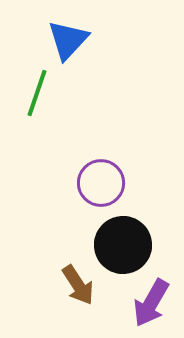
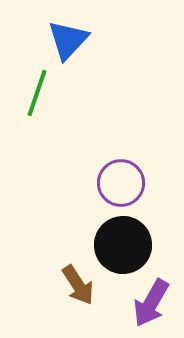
purple circle: moved 20 px right
